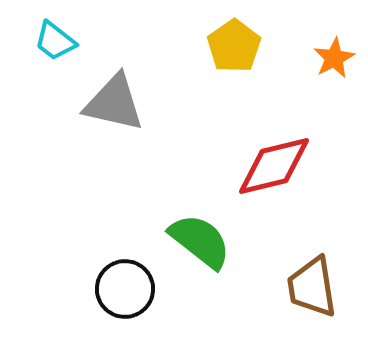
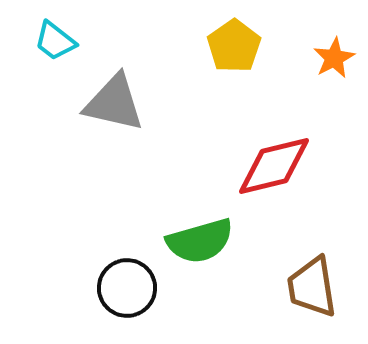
green semicircle: rotated 126 degrees clockwise
black circle: moved 2 px right, 1 px up
